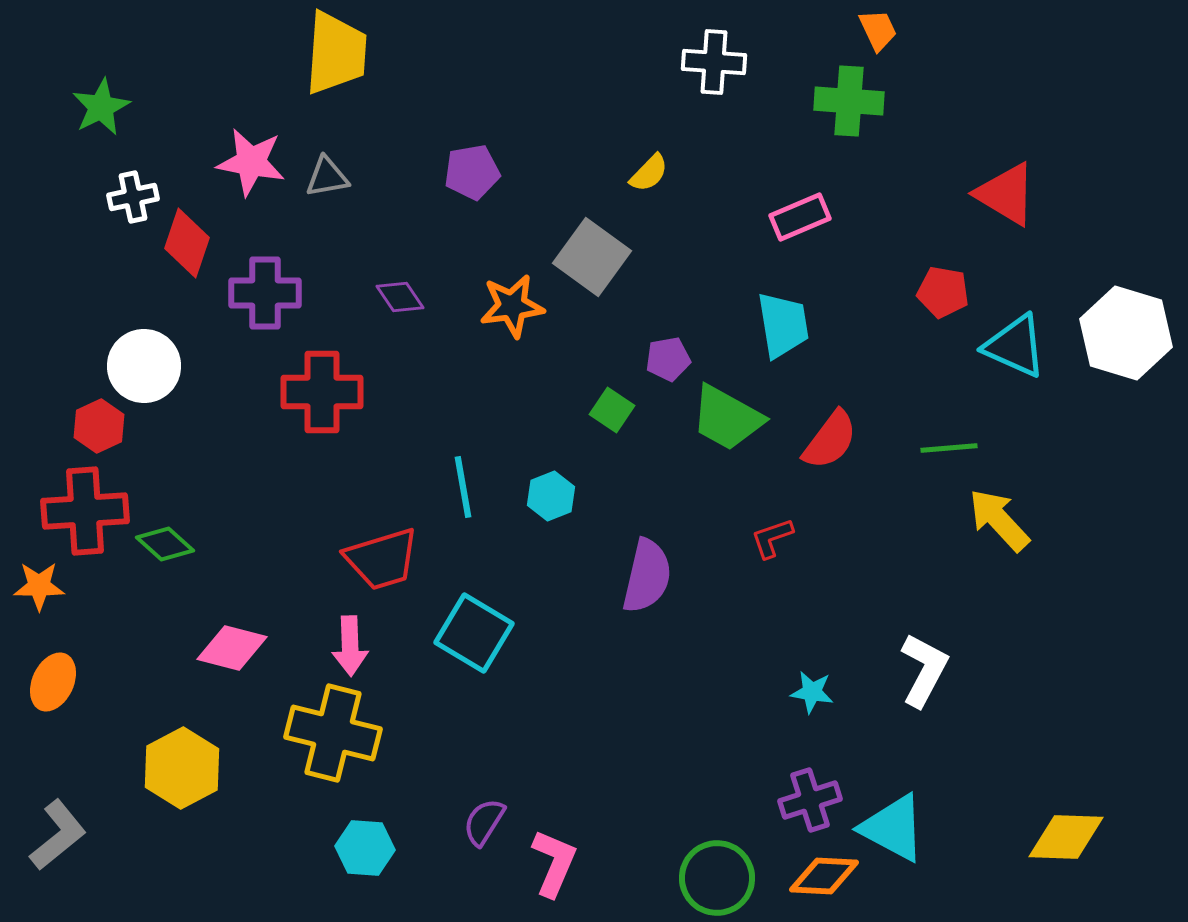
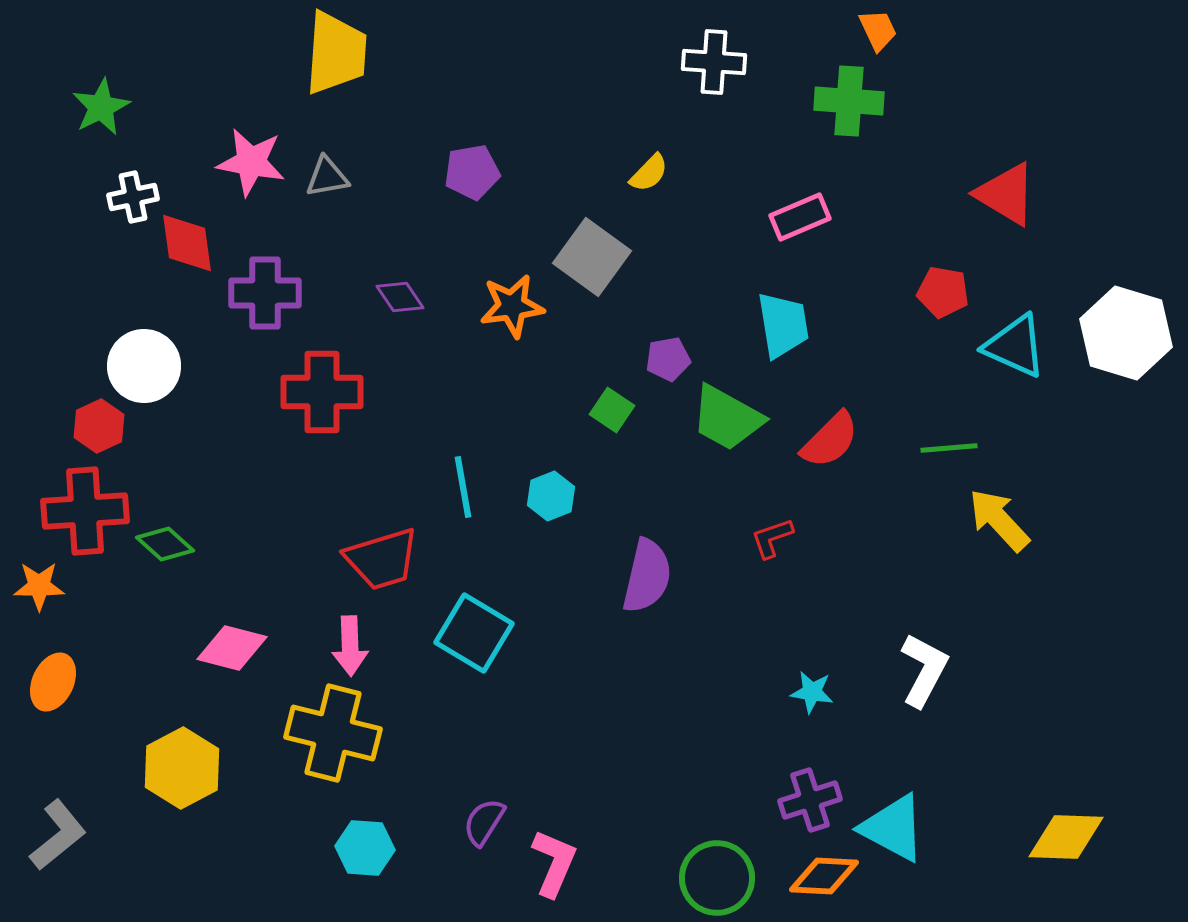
red diamond at (187, 243): rotated 26 degrees counterclockwise
red semicircle at (830, 440): rotated 8 degrees clockwise
